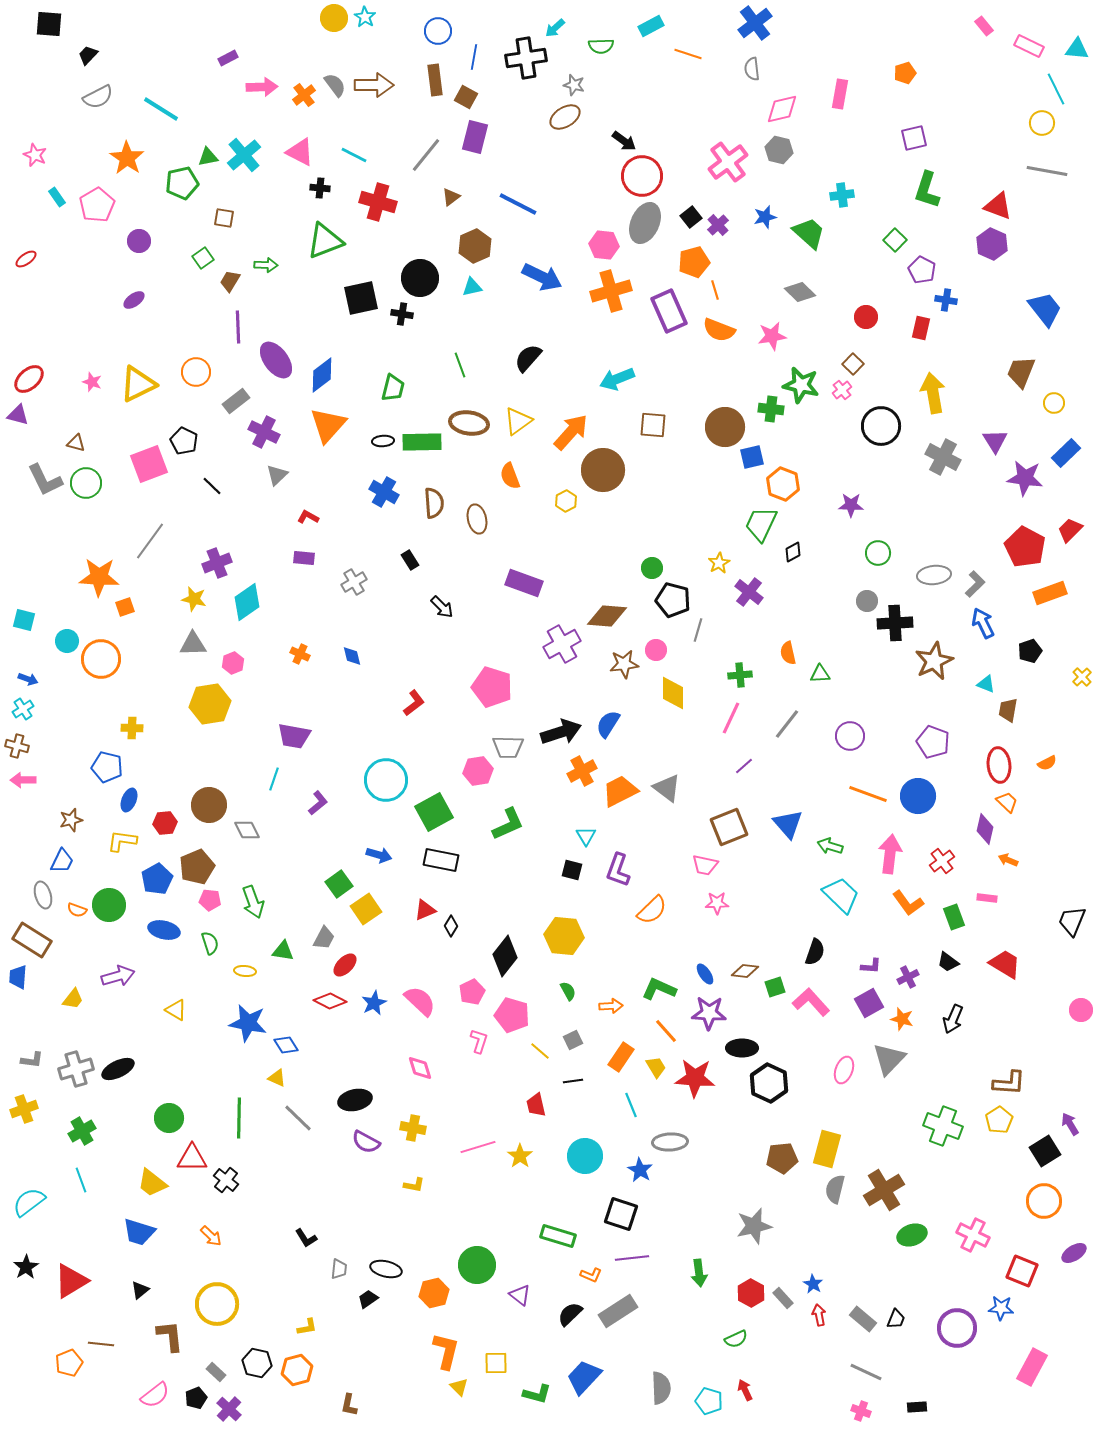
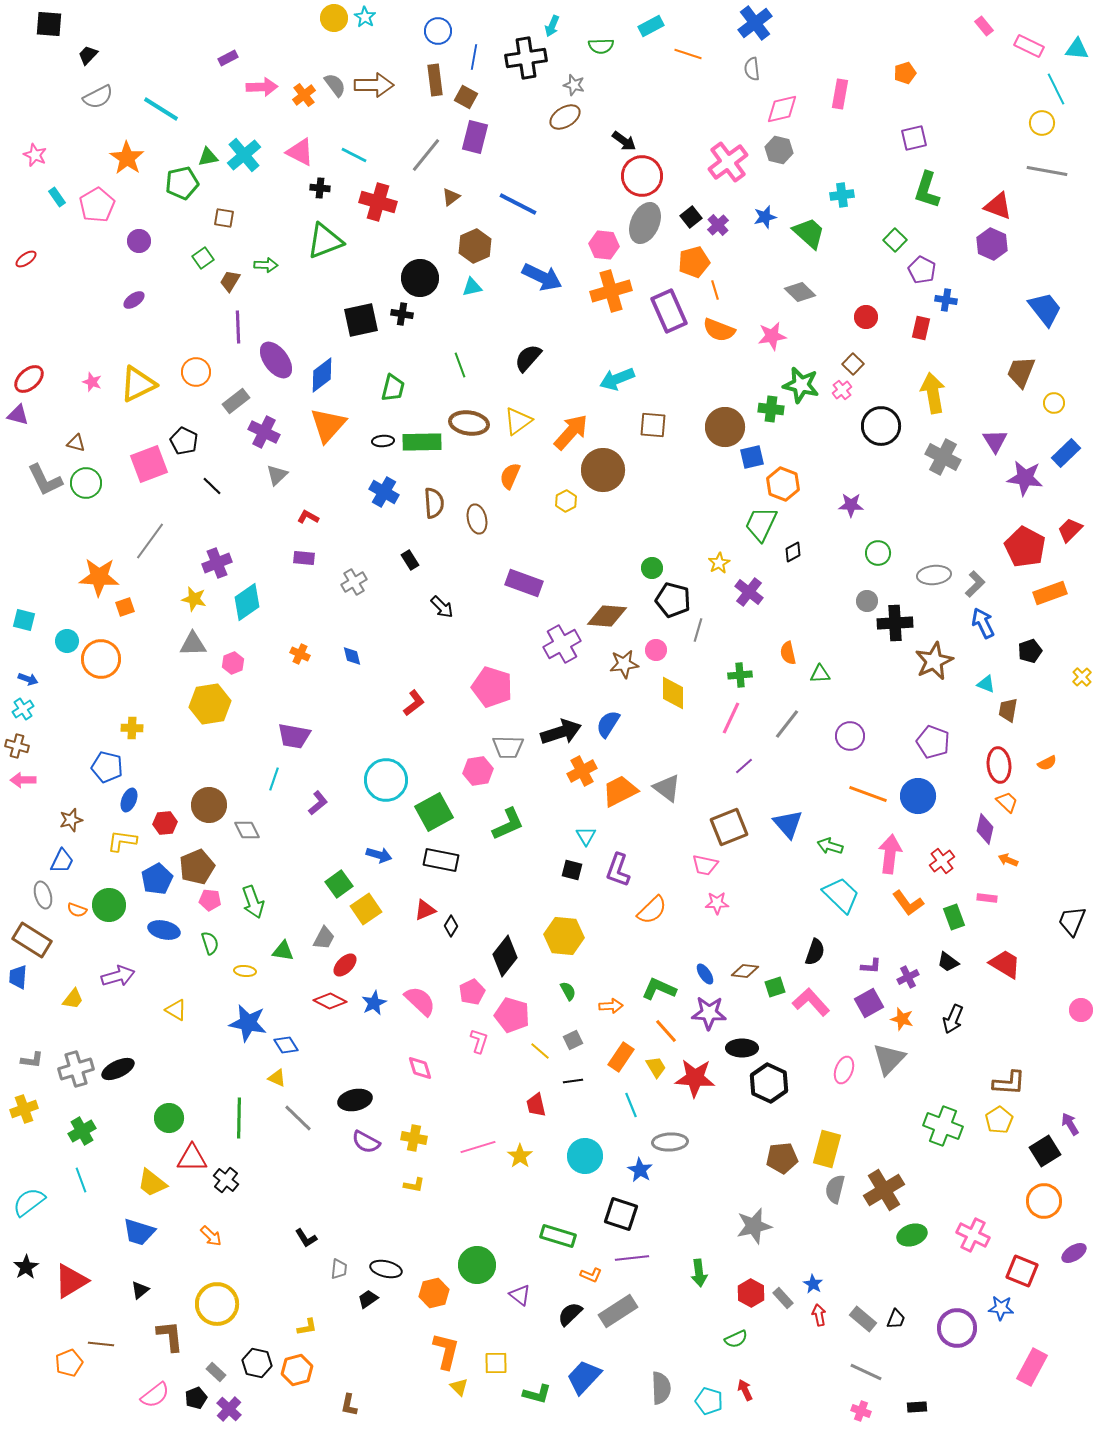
cyan arrow at (555, 28): moved 3 px left, 2 px up; rotated 25 degrees counterclockwise
black square at (361, 298): moved 22 px down
orange semicircle at (510, 476): rotated 44 degrees clockwise
yellow cross at (413, 1128): moved 1 px right, 10 px down
